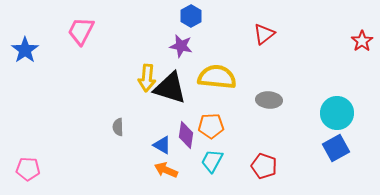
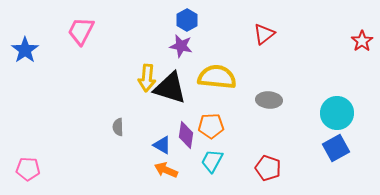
blue hexagon: moved 4 px left, 4 px down
red pentagon: moved 4 px right, 2 px down
